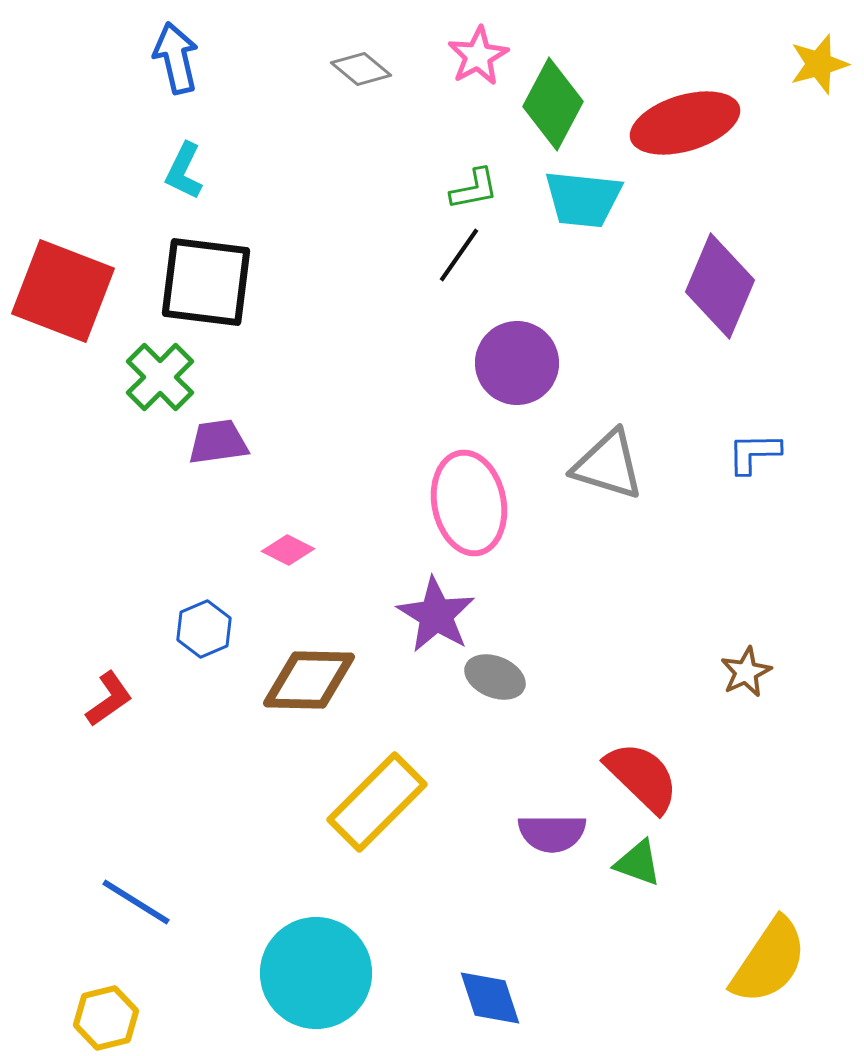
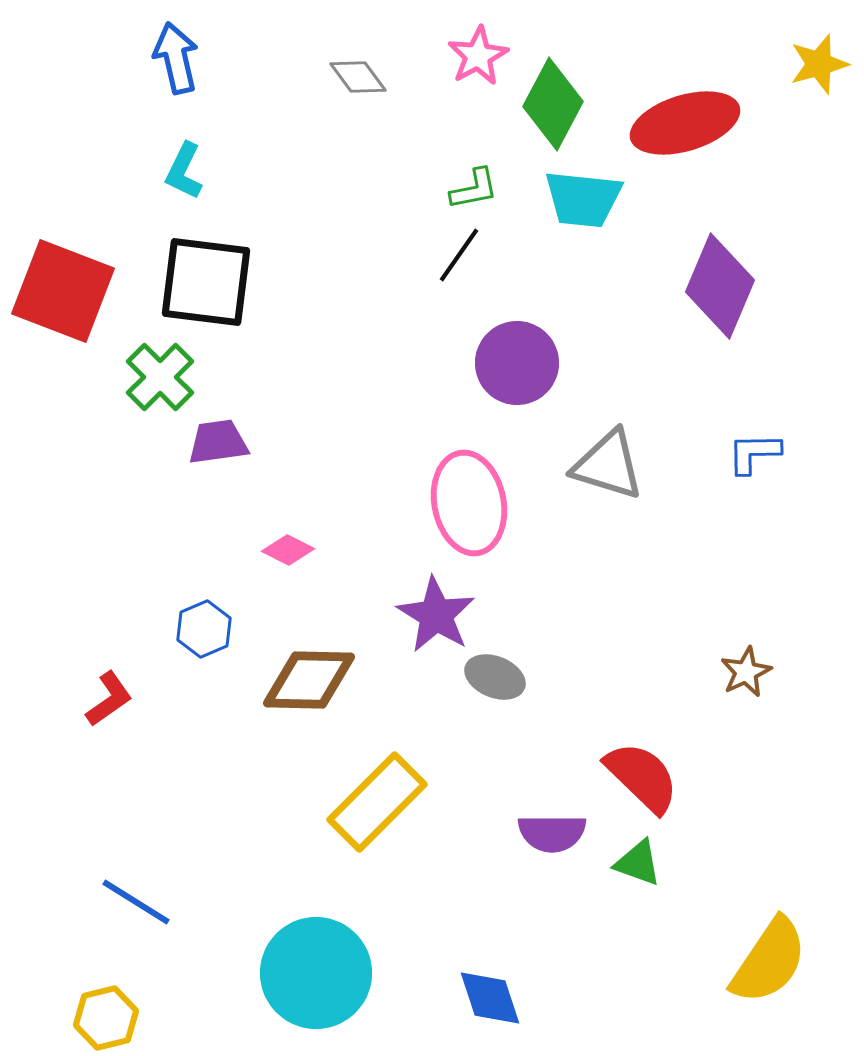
gray diamond: moved 3 px left, 8 px down; rotated 14 degrees clockwise
